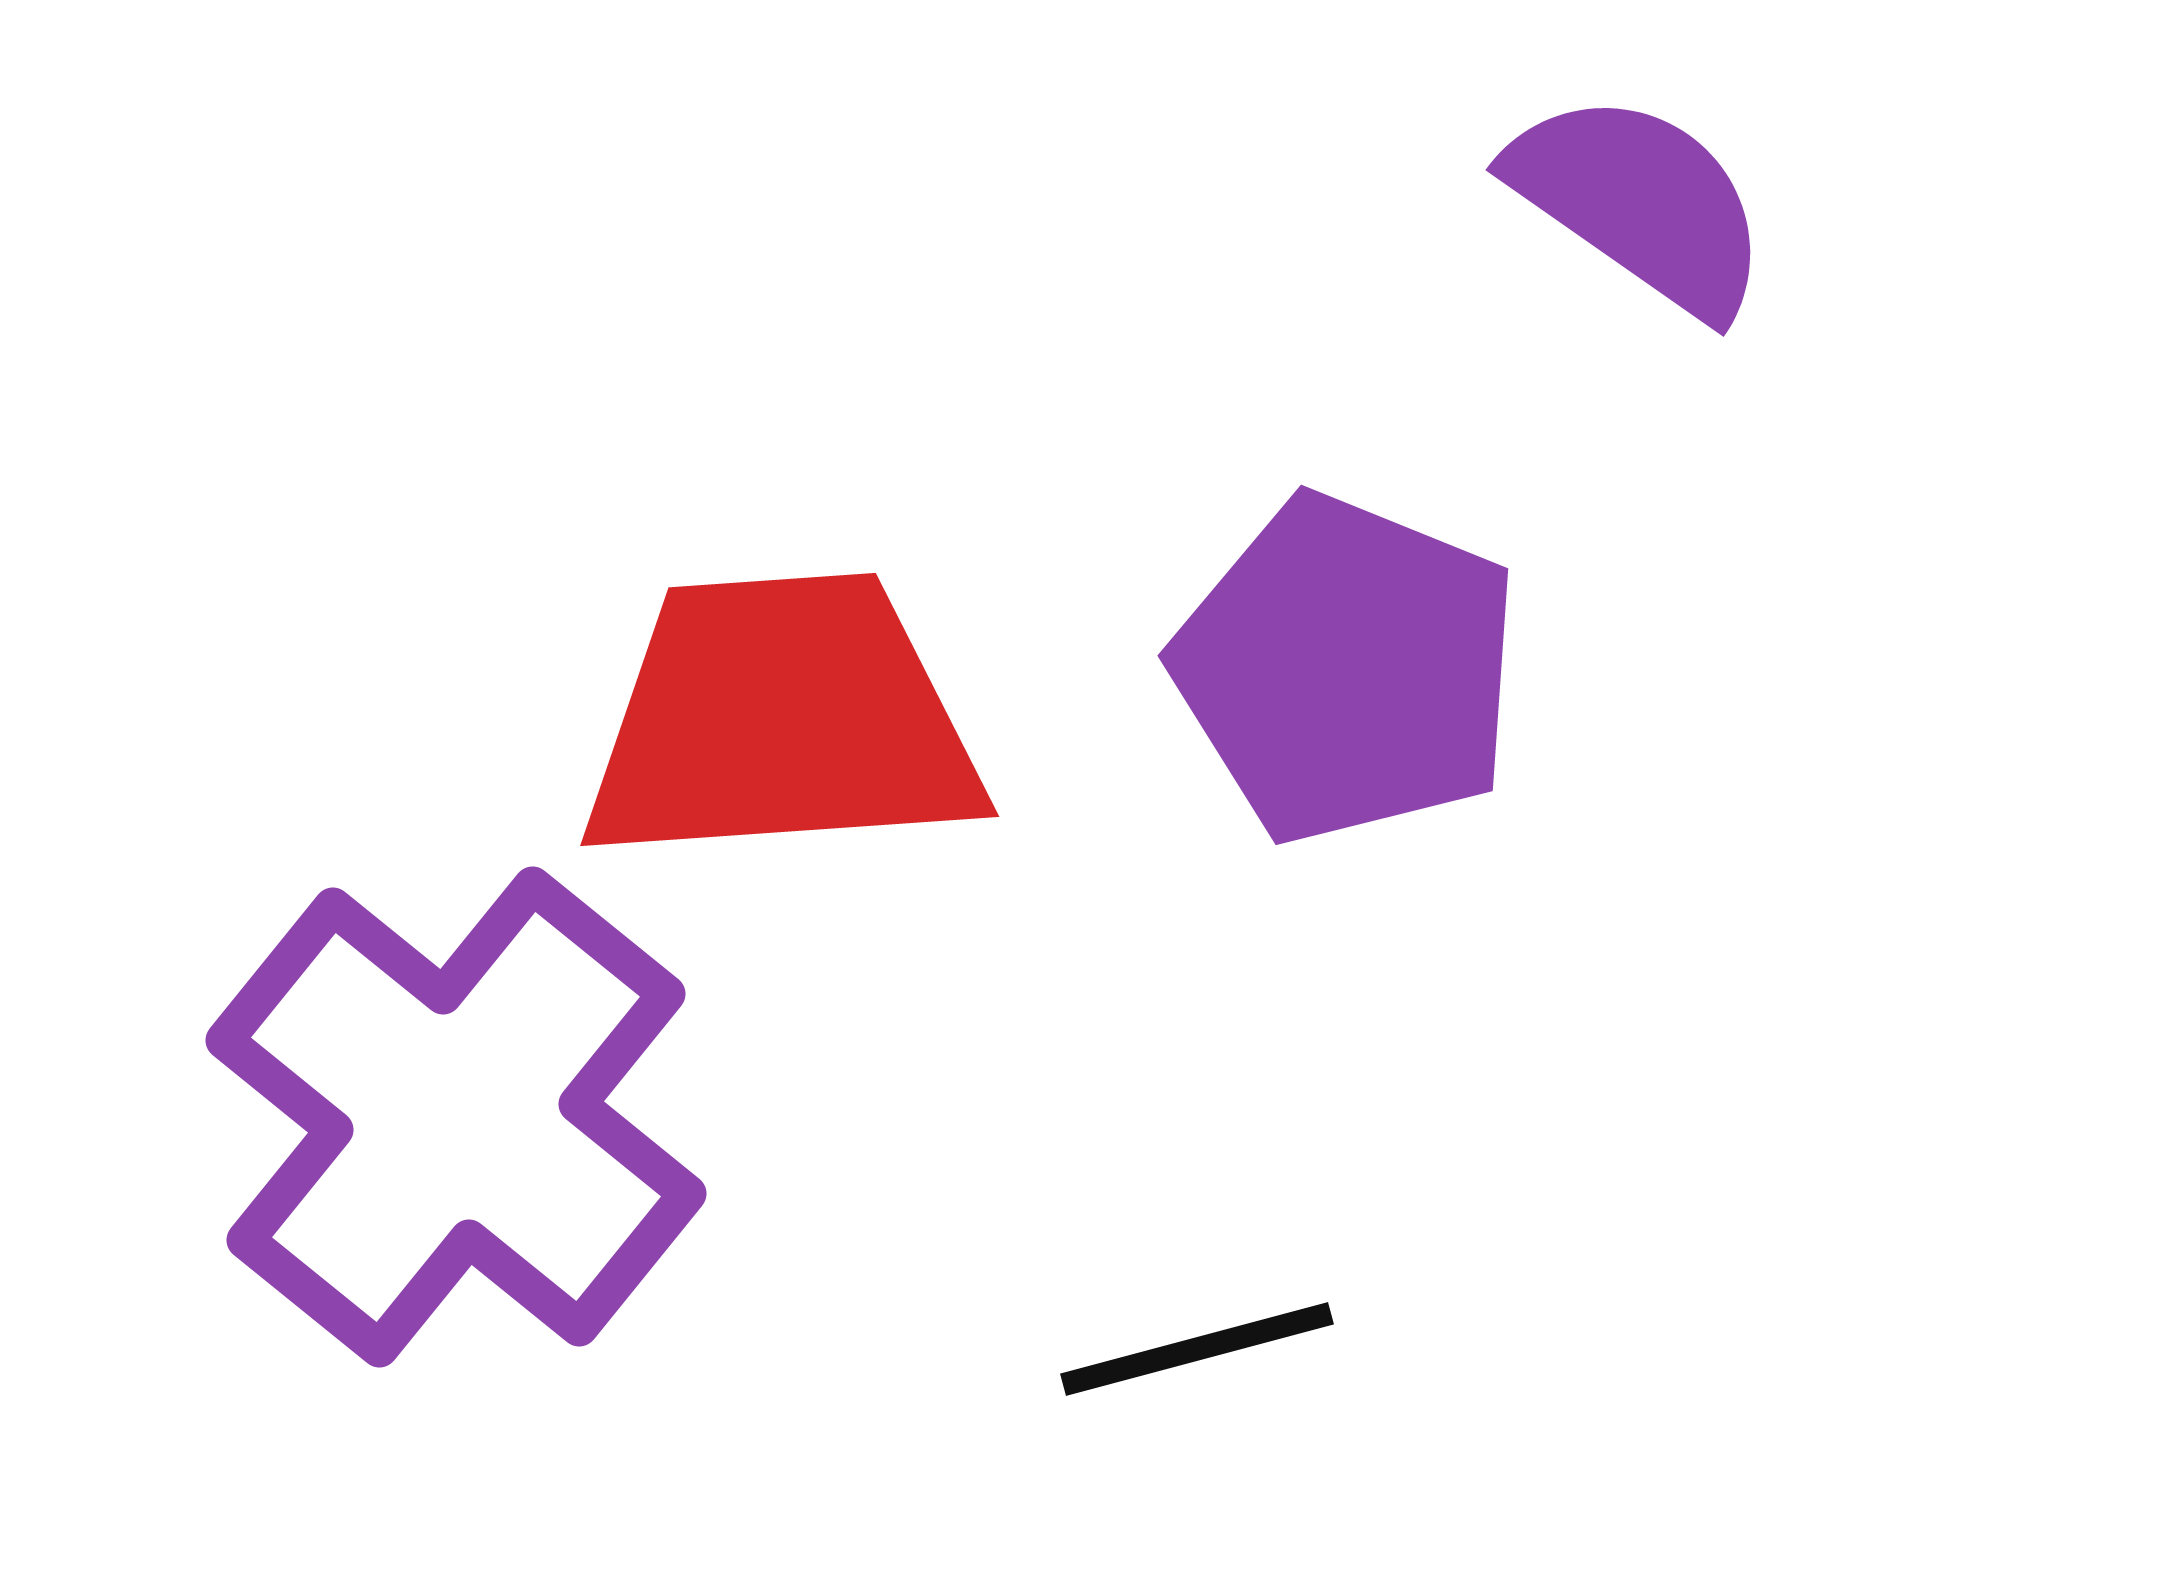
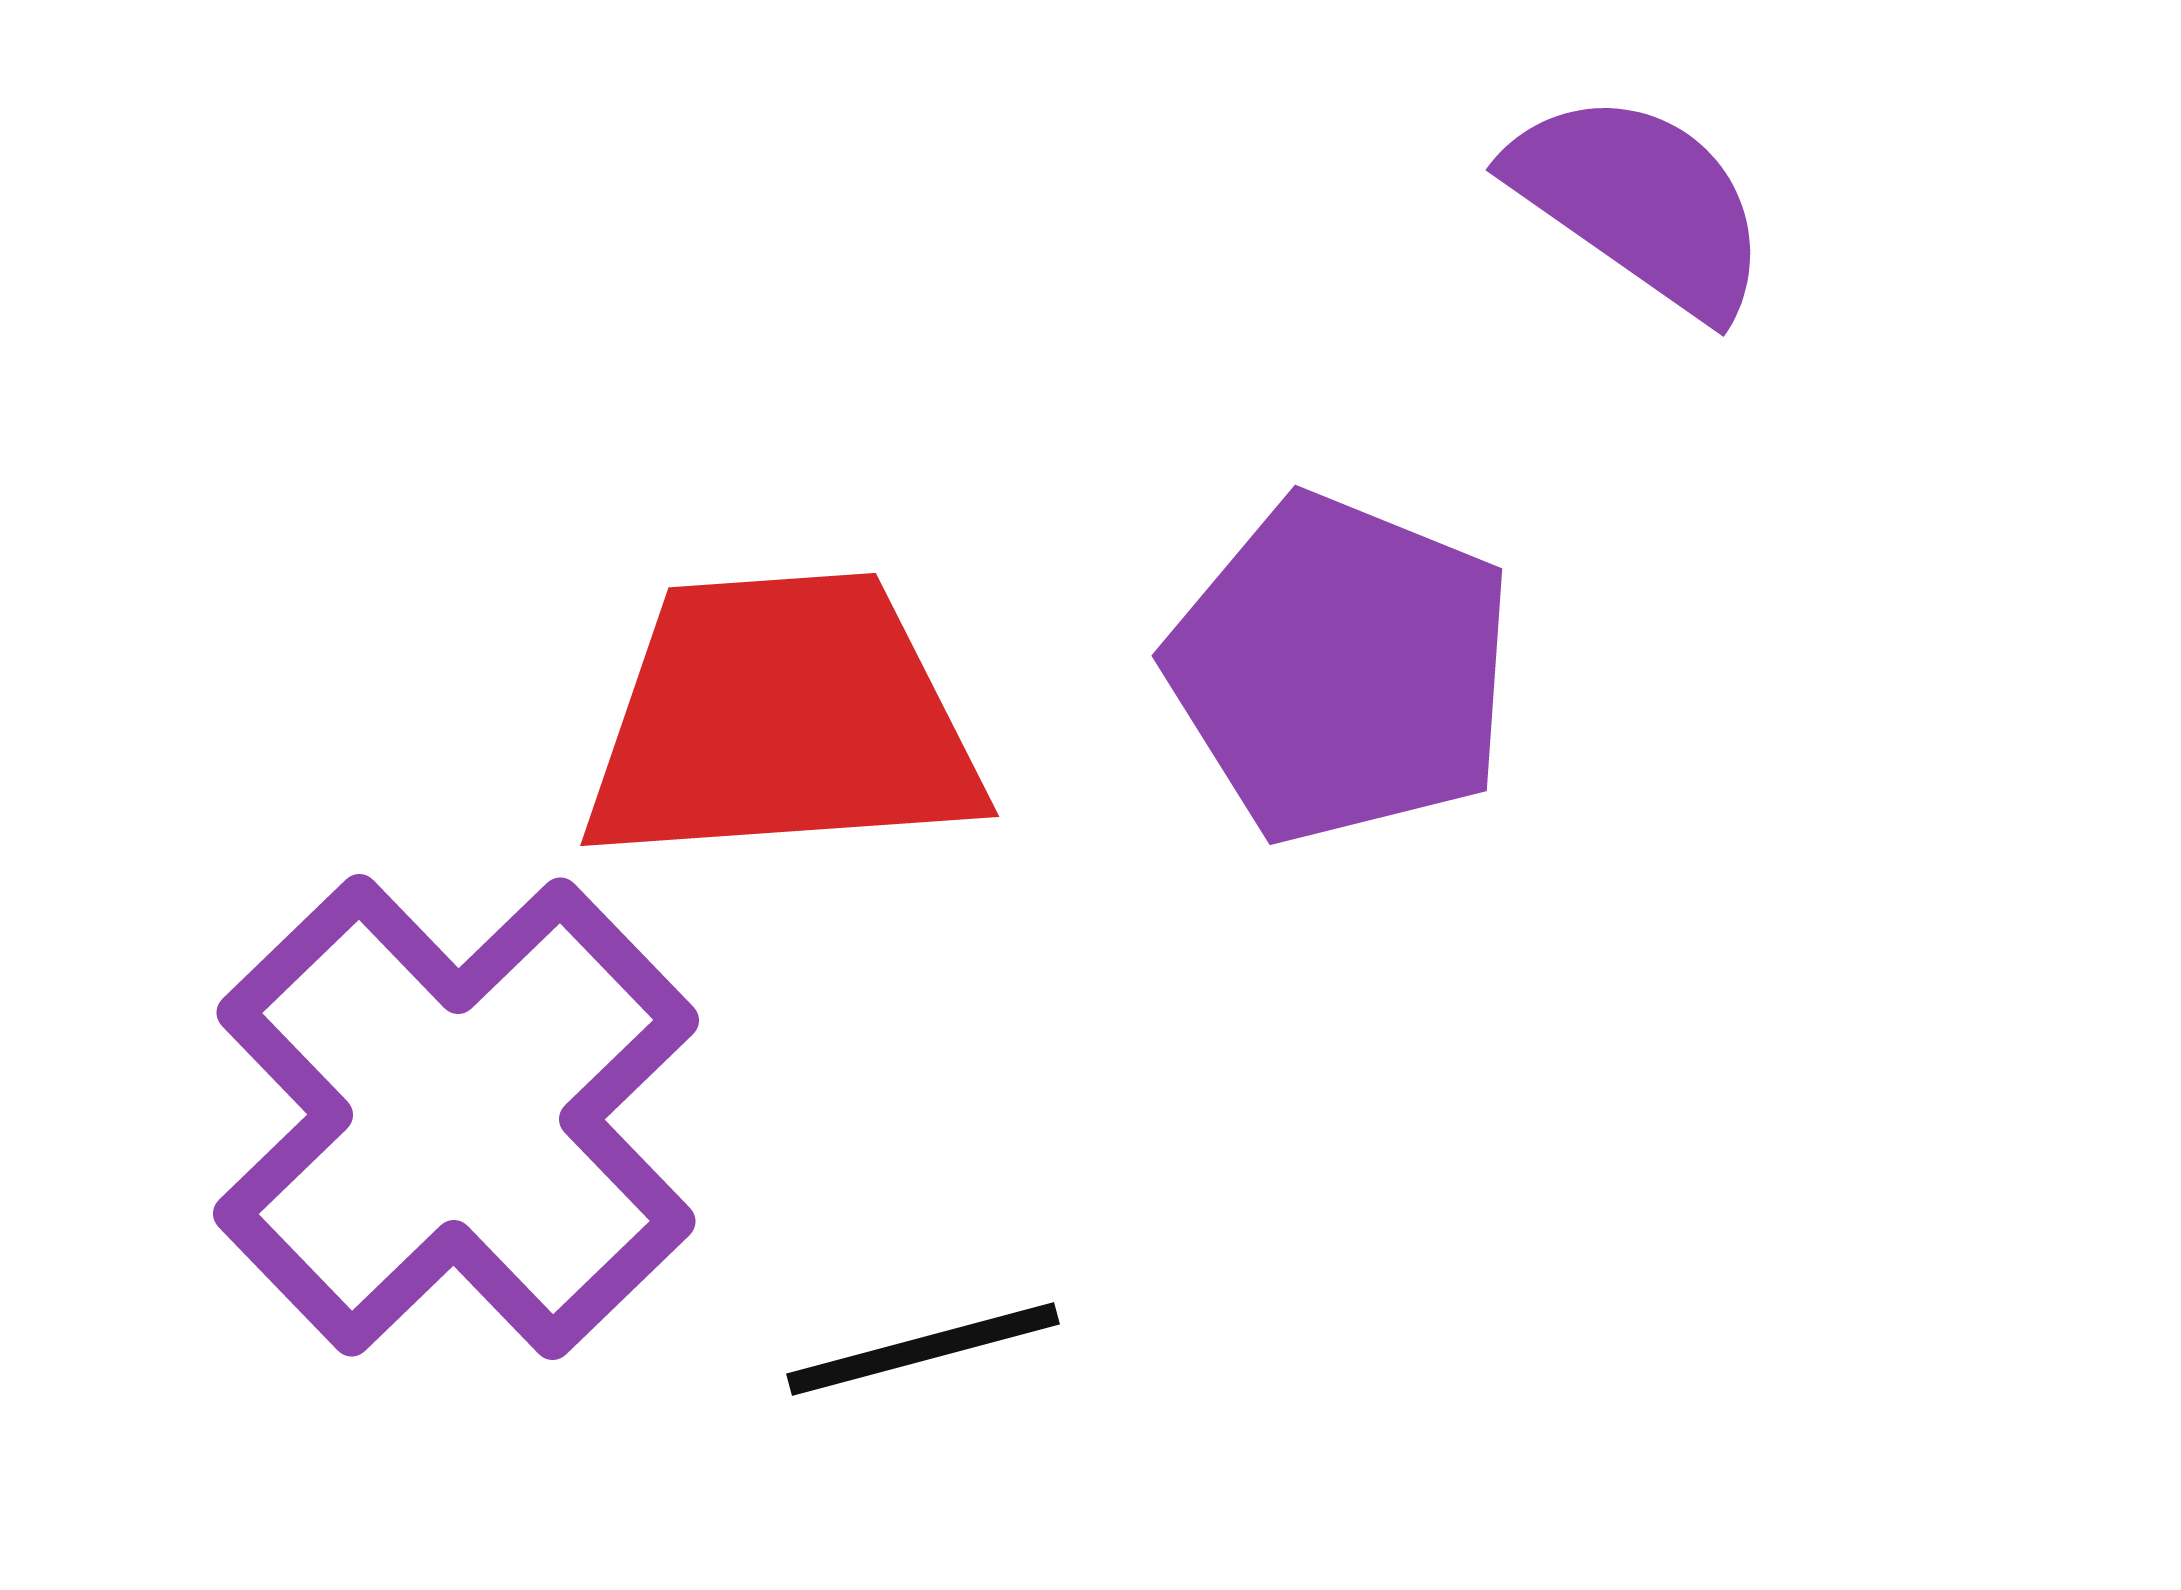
purple pentagon: moved 6 px left
purple cross: rotated 7 degrees clockwise
black line: moved 274 px left
